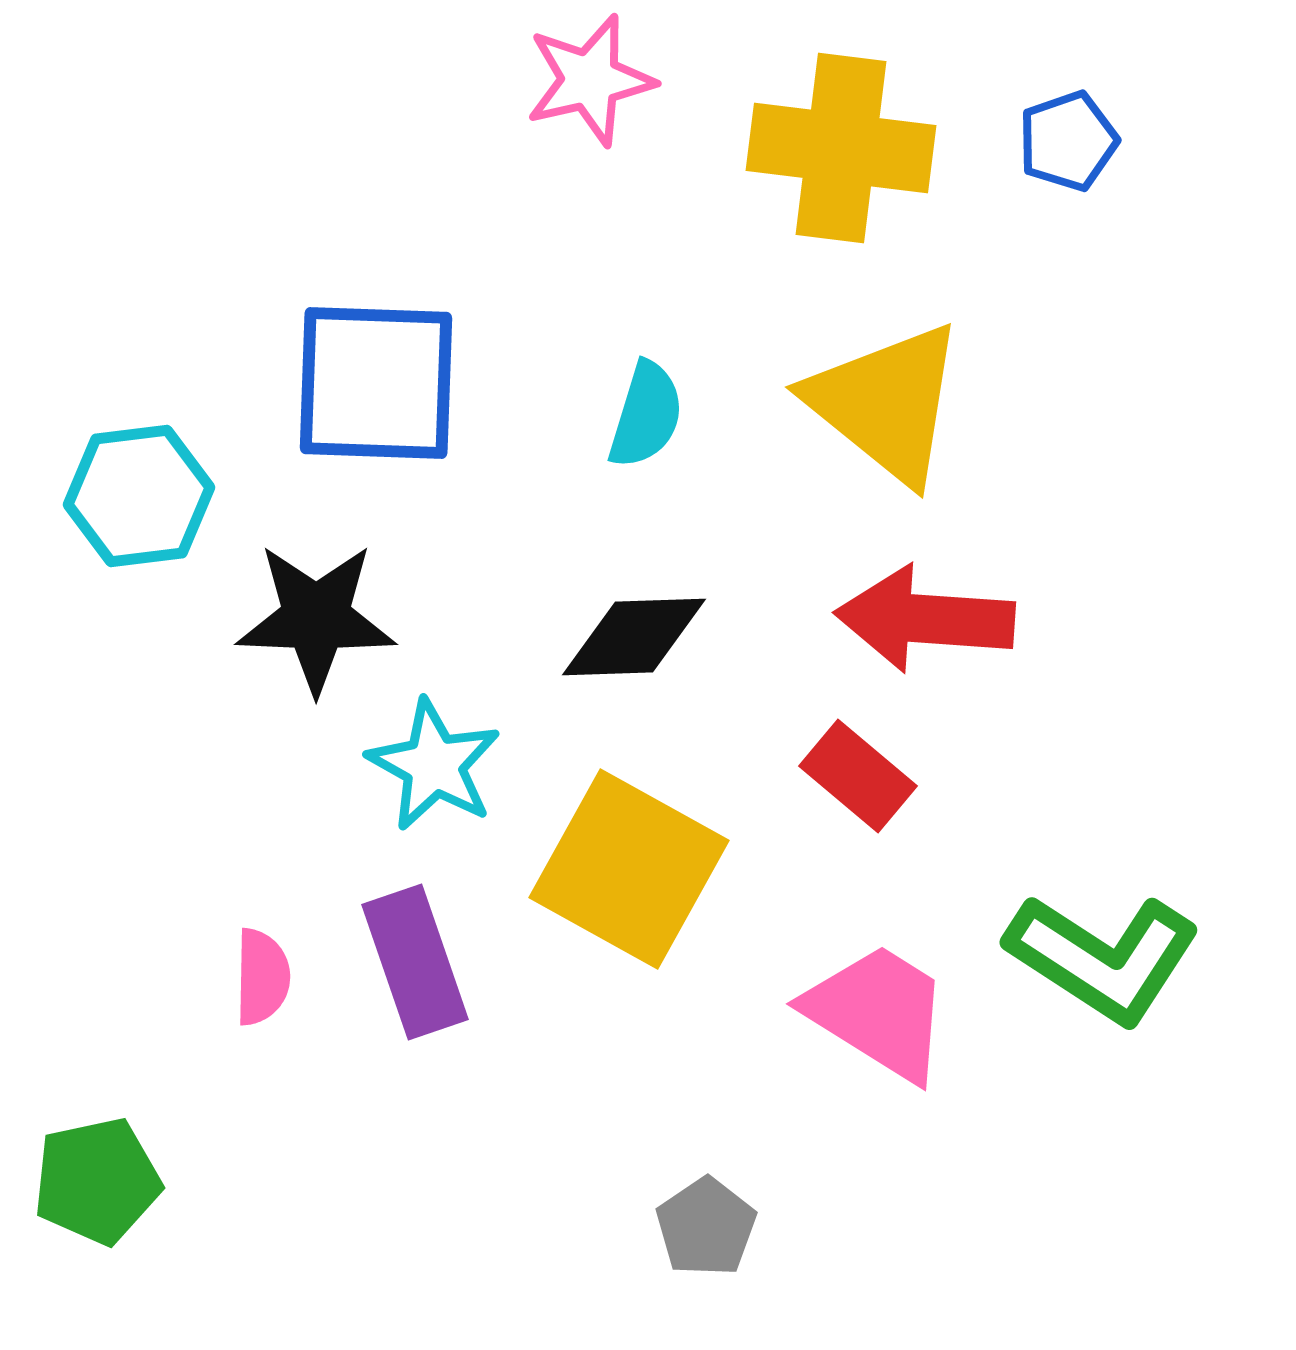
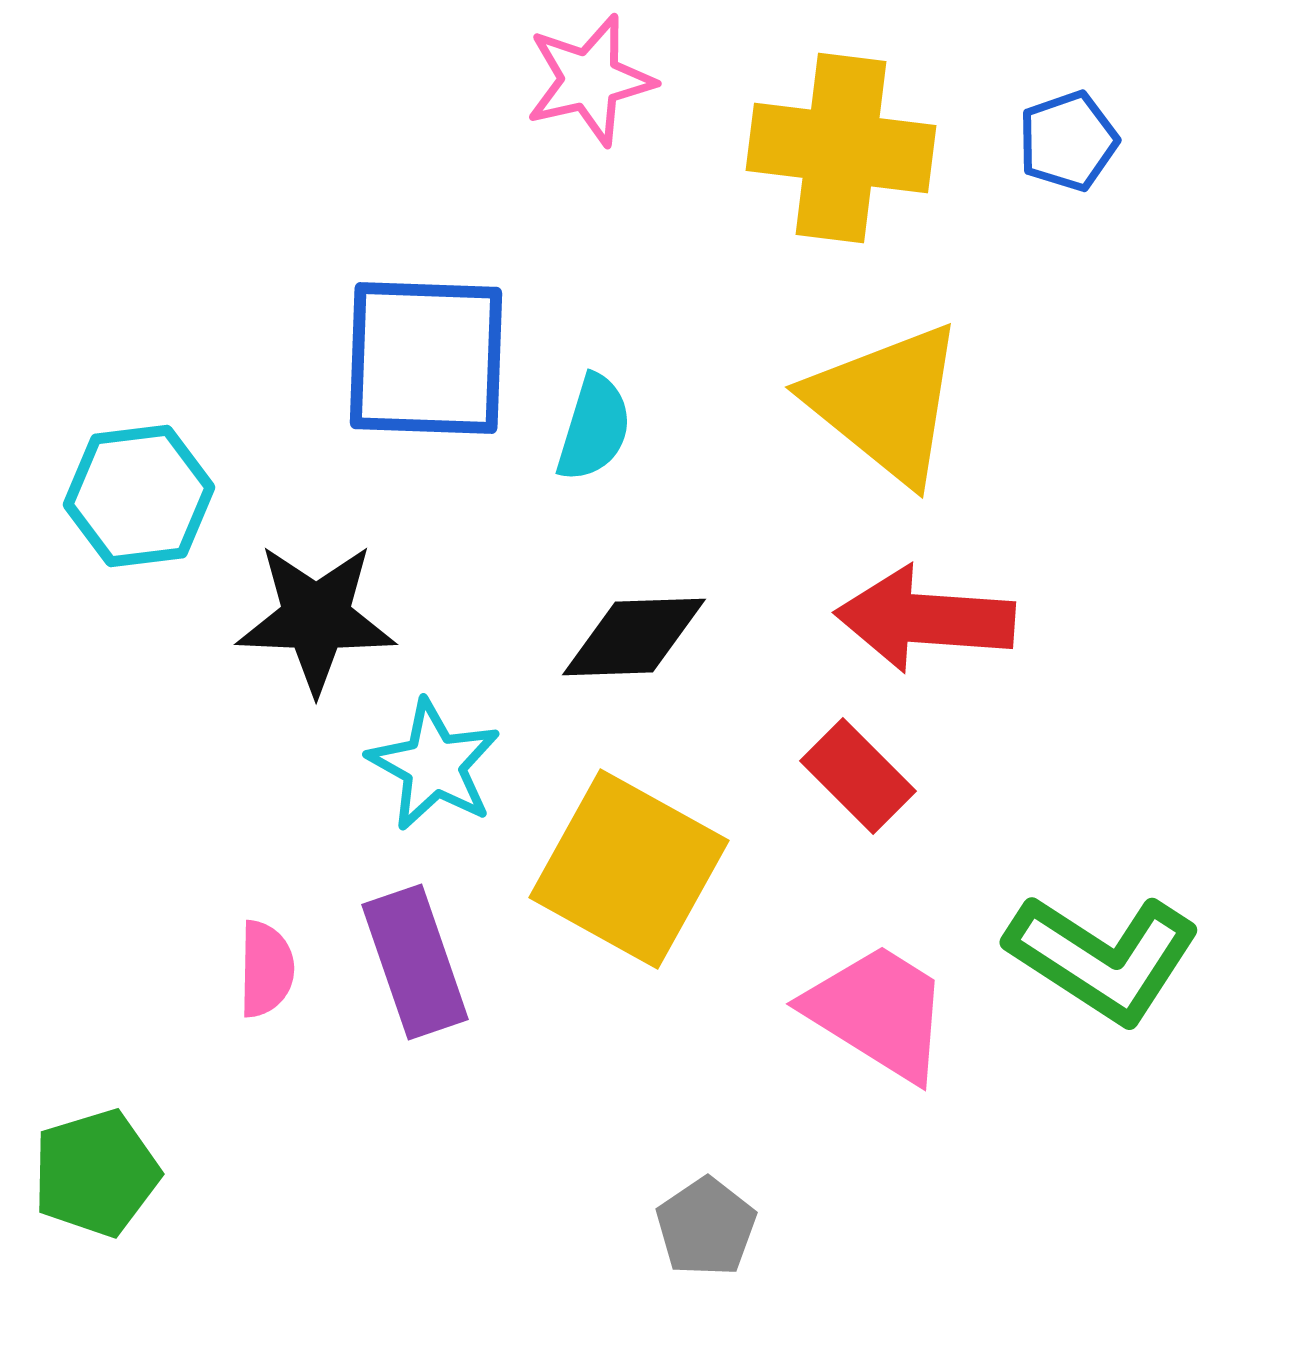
blue square: moved 50 px right, 25 px up
cyan semicircle: moved 52 px left, 13 px down
red rectangle: rotated 5 degrees clockwise
pink semicircle: moved 4 px right, 8 px up
green pentagon: moved 1 px left, 8 px up; rotated 5 degrees counterclockwise
